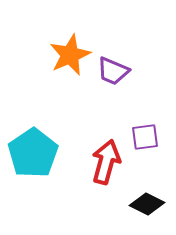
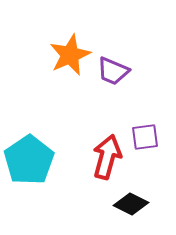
cyan pentagon: moved 4 px left, 7 px down
red arrow: moved 1 px right, 5 px up
black diamond: moved 16 px left
